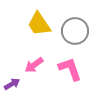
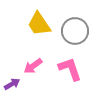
pink arrow: moved 1 px left, 1 px down
